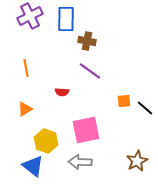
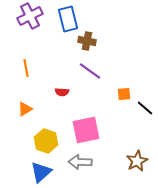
blue rectangle: moved 2 px right; rotated 15 degrees counterclockwise
orange square: moved 7 px up
blue triangle: moved 8 px right, 6 px down; rotated 40 degrees clockwise
